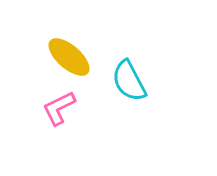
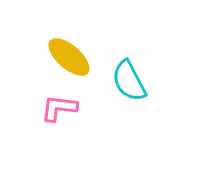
pink L-shape: rotated 33 degrees clockwise
